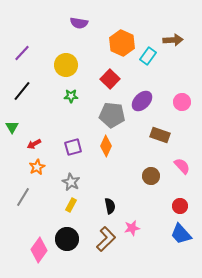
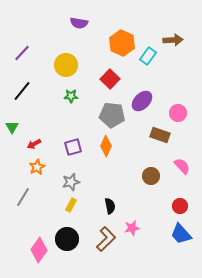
pink circle: moved 4 px left, 11 px down
gray star: rotated 30 degrees clockwise
